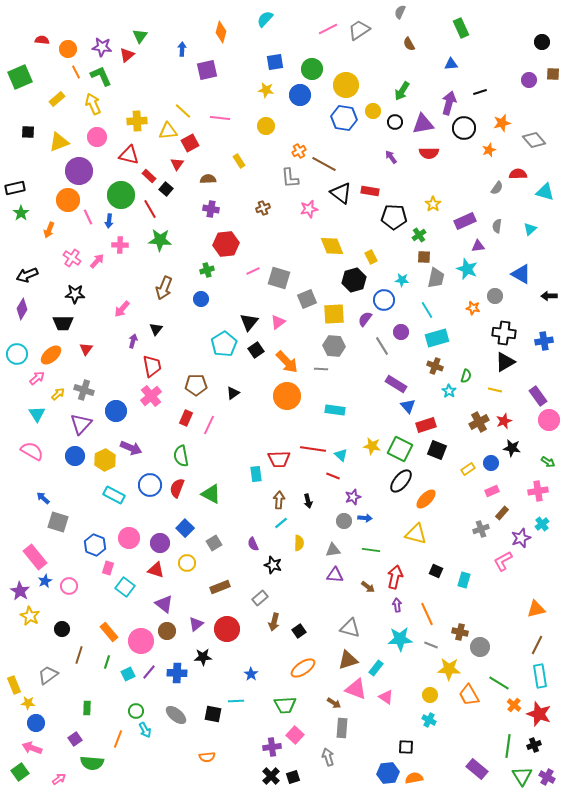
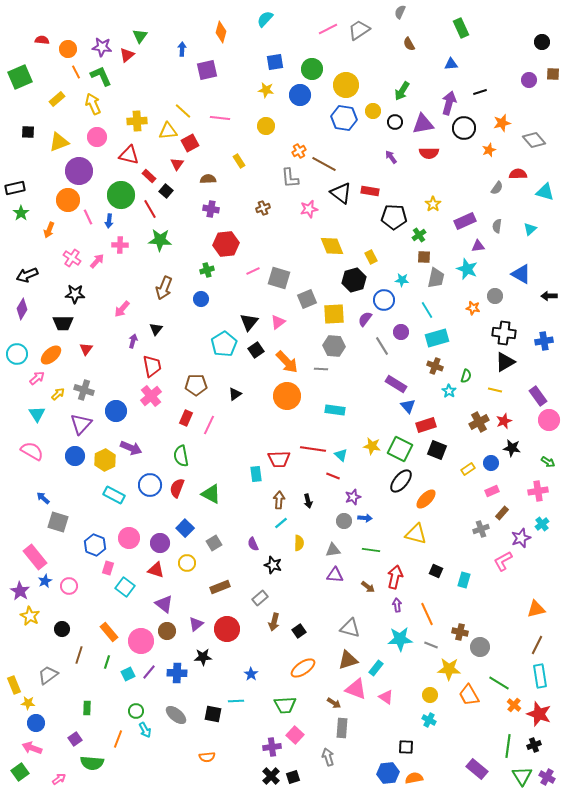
black square at (166, 189): moved 2 px down
black triangle at (233, 393): moved 2 px right, 1 px down
